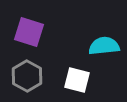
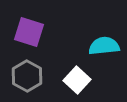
white square: rotated 28 degrees clockwise
